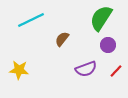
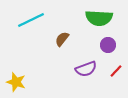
green semicircle: moved 2 px left; rotated 120 degrees counterclockwise
yellow star: moved 3 px left, 12 px down; rotated 12 degrees clockwise
